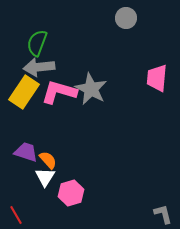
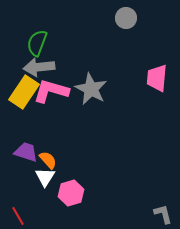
pink L-shape: moved 8 px left, 1 px up
red line: moved 2 px right, 1 px down
